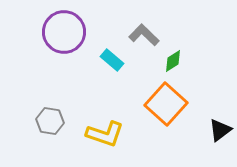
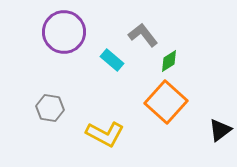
gray L-shape: moved 1 px left; rotated 8 degrees clockwise
green diamond: moved 4 px left
orange square: moved 2 px up
gray hexagon: moved 13 px up
yellow L-shape: rotated 9 degrees clockwise
